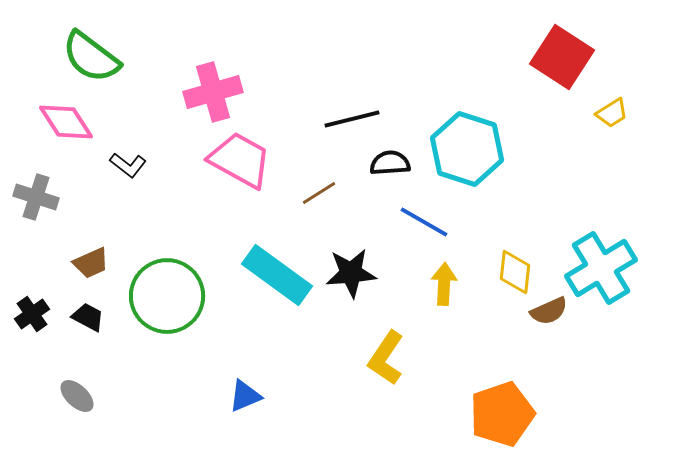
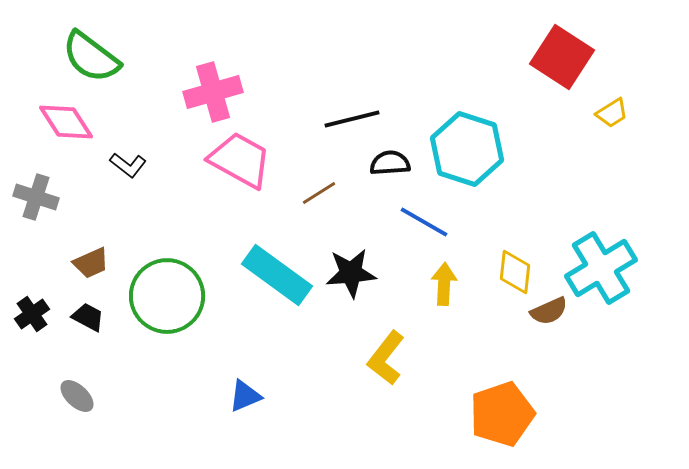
yellow L-shape: rotated 4 degrees clockwise
